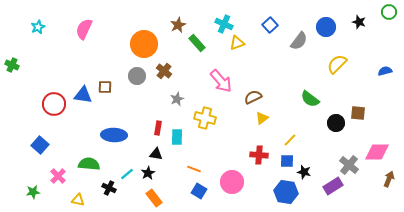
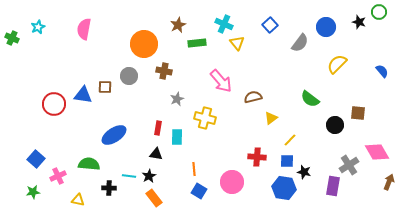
green circle at (389, 12): moved 10 px left
pink semicircle at (84, 29): rotated 15 degrees counterclockwise
gray semicircle at (299, 41): moved 1 px right, 2 px down
green rectangle at (197, 43): rotated 54 degrees counterclockwise
yellow triangle at (237, 43): rotated 49 degrees counterclockwise
green cross at (12, 65): moved 27 px up
brown cross at (164, 71): rotated 28 degrees counterclockwise
blue semicircle at (385, 71): moved 3 px left; rotated 64 degrees clockwise
gray circle at (137, 76): moved 8 px left
brown semicircle at (253, 97): rotated 12 degrees clockwise
yellow triangle at (262, 118): moved 9 px right
black circle at (336, 123): moved 1 px left, 2 px down
blue ellipse at (114, 135): rotated 35 degrees counterclockwise
blue square at (40, 145): moved 4 px left, 14 px down
pink diamond at (377, 152): rotated 60 degrees clockwise
red cross at (259, 155): moved 2 px left, 2 px down
gray cross at (349, 165): rotated 18 degrees clockwise
orange line at (194, 169): rotated 64 degrees clockwise
black star at (148, 173): moved 1 px right, 3 px down
cyan line at (127, 174): moved 2 px right, 2 px down; rotated 48 degrees clockwise
pink cross at (58, 176): rotated 21 degrees clockwise
brown arrow at (389, 179): moved 3 px down
purple rectangle at (333, 186): rotated 48 degrees counterclockwise
black cross at (109, 188): rotated 24 degrees counterclockwise
blue hexagon at (286, 192): moved 2 px left, 4 px up
